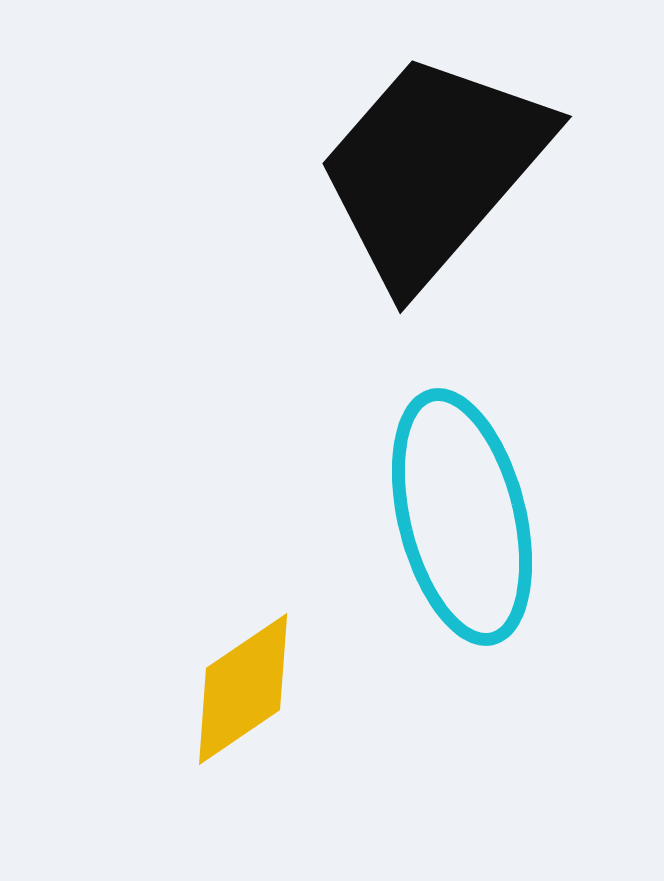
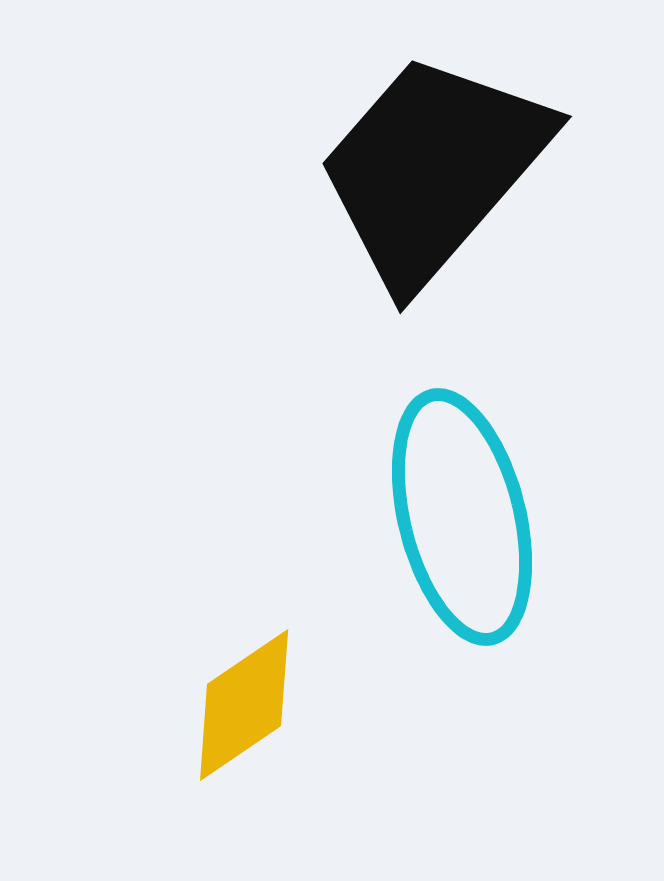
yellow diamond: moved 1 px right, 16 px down
